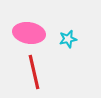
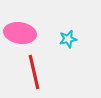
pink ellipse: moved 9 px left
